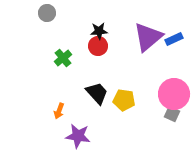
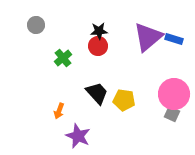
gray circle: moved 11 px left, 12 px down
blue rectangle: rotated 42 degrees clockwise
purple star: rotated 15 degrees clockwise
